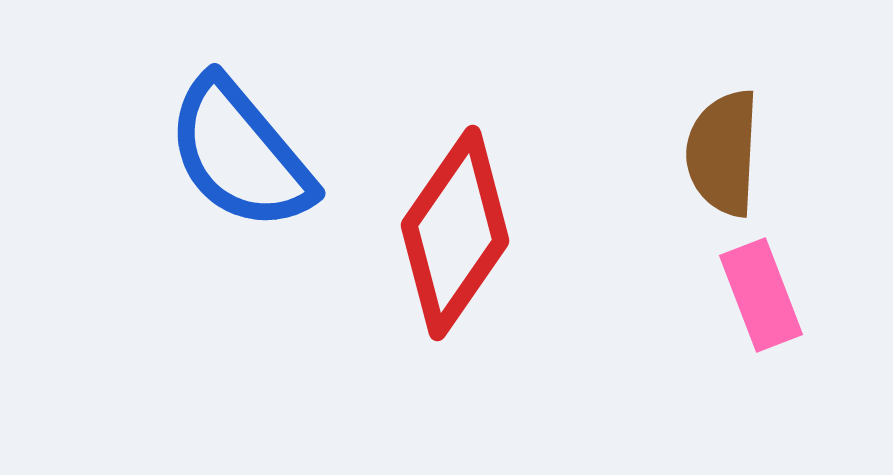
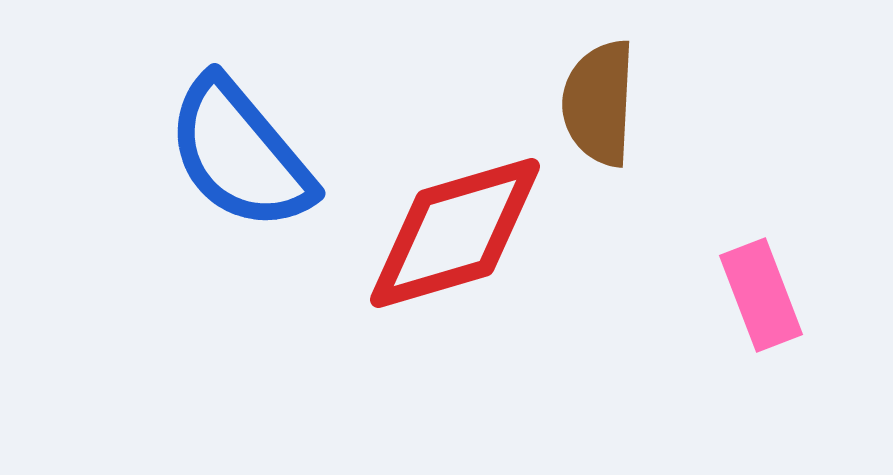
brown semicircle: moved 124 px left, 50 px up
red diamond: rotated 39 degrees clockwise
